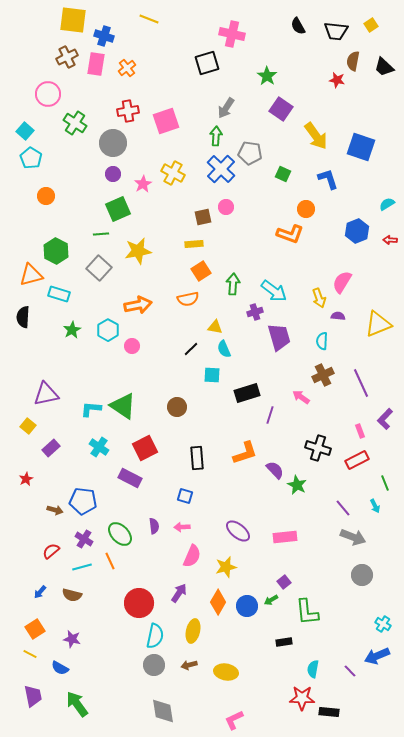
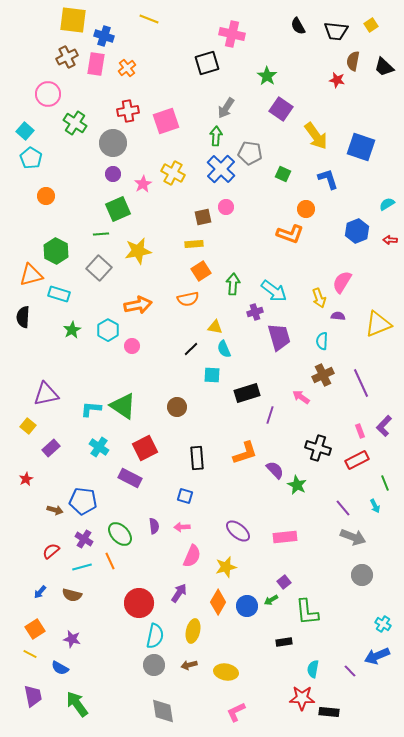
purple L-shape at (385, 419): moved 1 px left, 7 px down
pink L-shape at (234, 720): moved 2 px right, 8 px up
